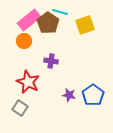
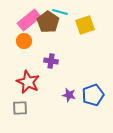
brown pentagon: moved 1 px up
blue pentagon: rotated 15 degrees clockwise
gray square: rotated 35 degrees counterclockwise
